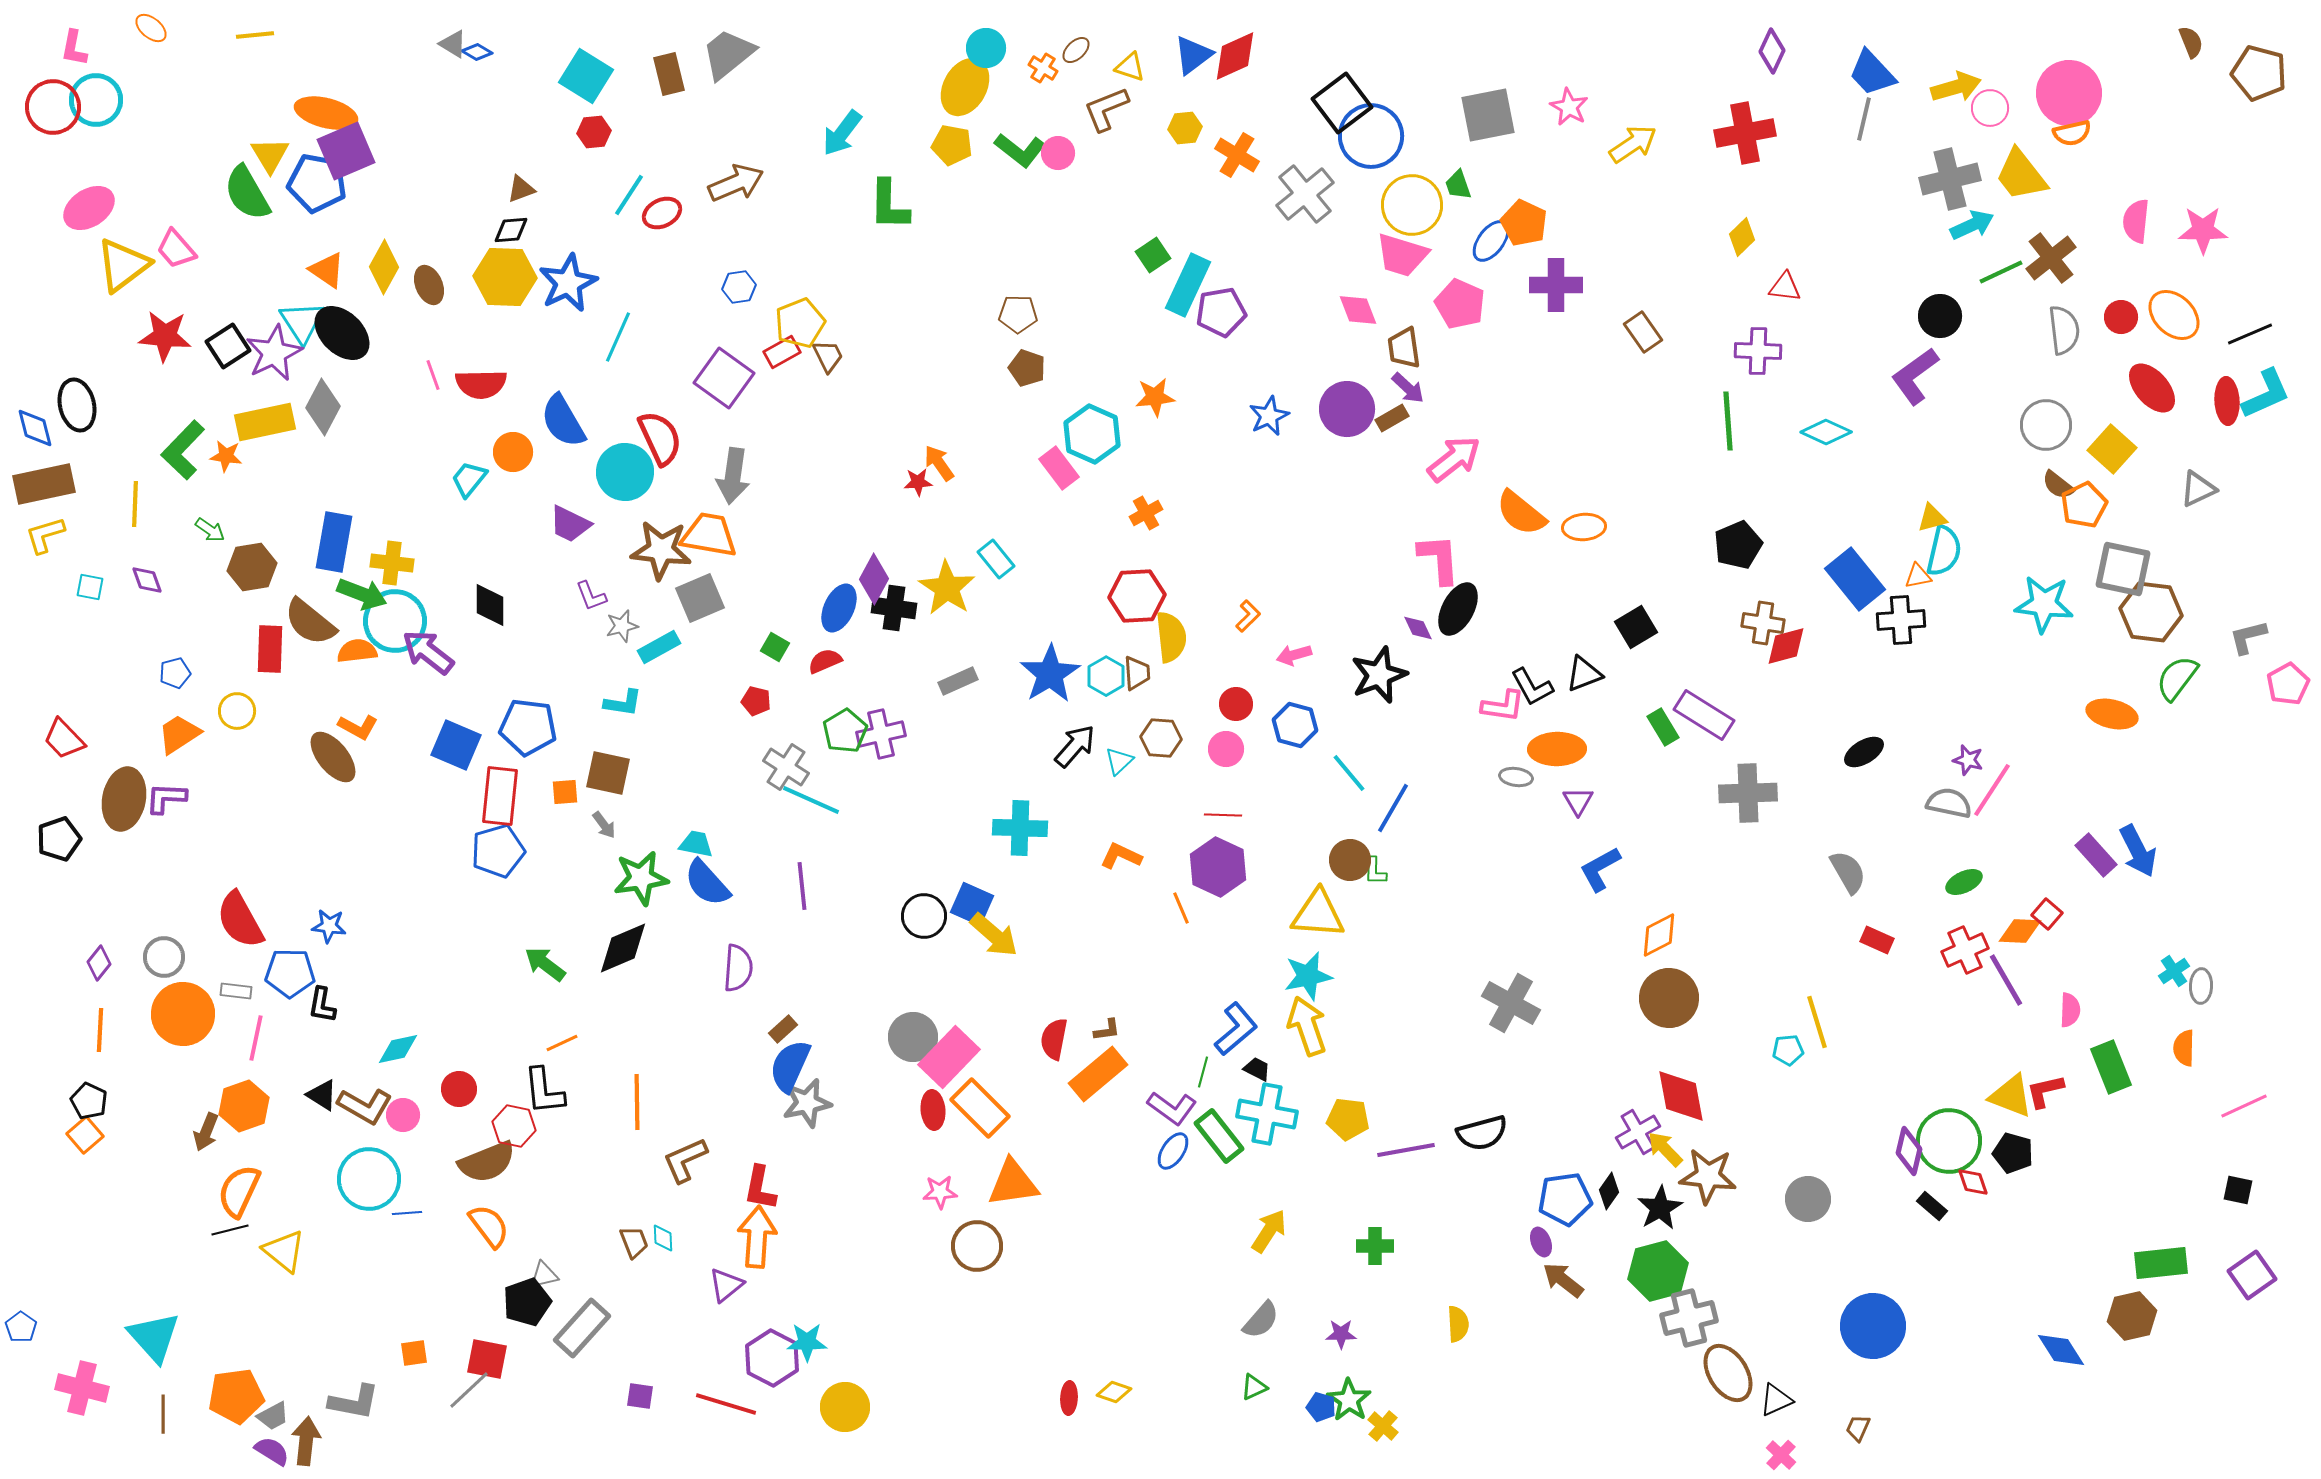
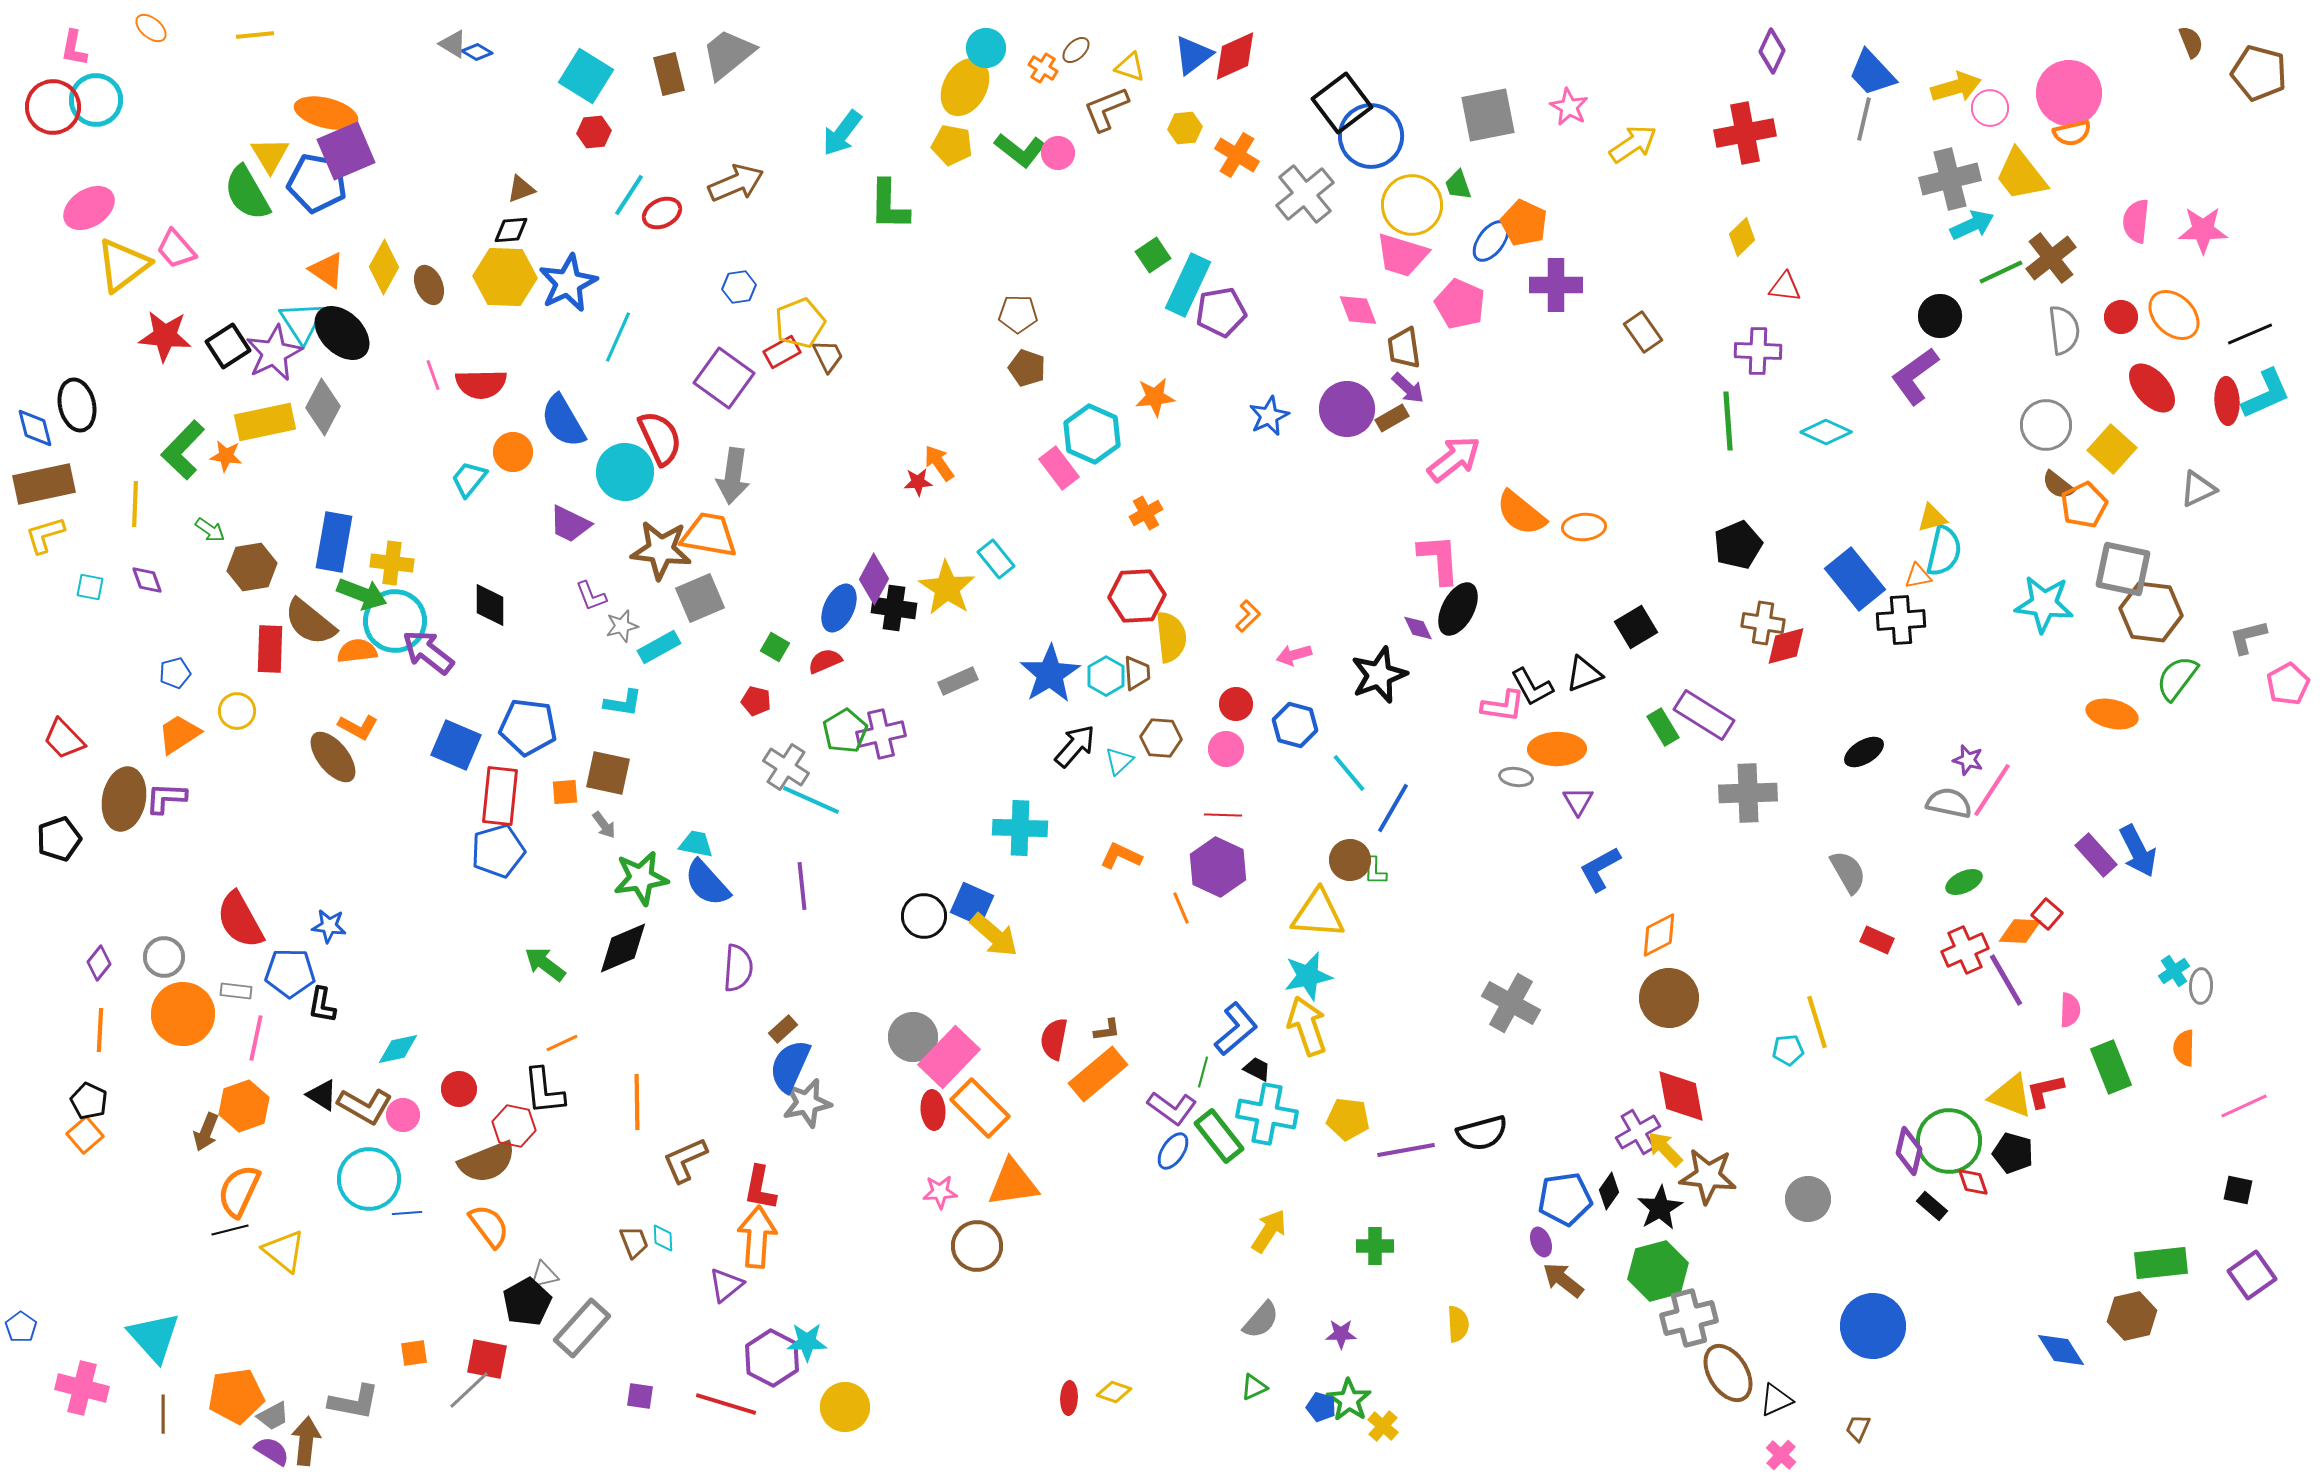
black pentagon at (527, 1302): rotated 9 degrees counterclockwise
